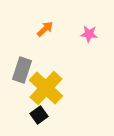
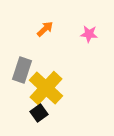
black square: moved 2 px up
